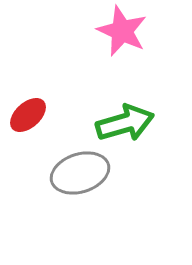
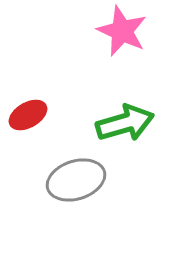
red ellipse: rotated 12 degrees clockwise
gray ellipse: moved 4 px left, 7 px down
